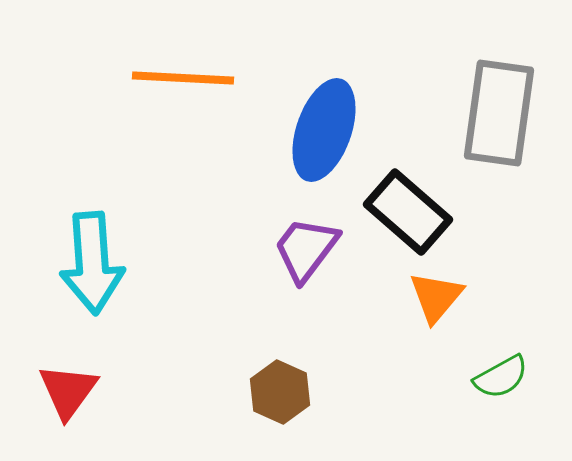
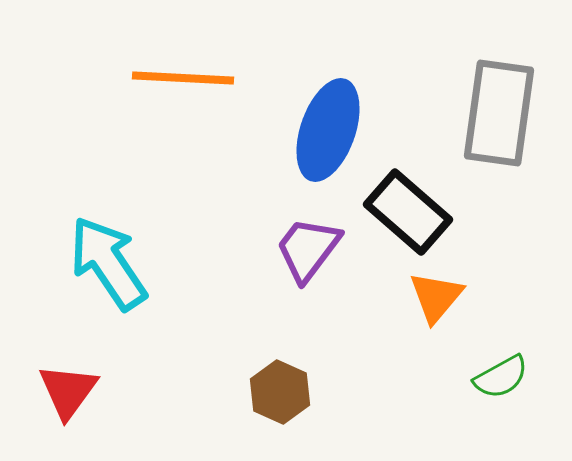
blue ellipse: moved 4 px right
purple trapezoid: moved 2 px right
cyan arrow: moved 16 px right; rotated 150 degrees clockwise
